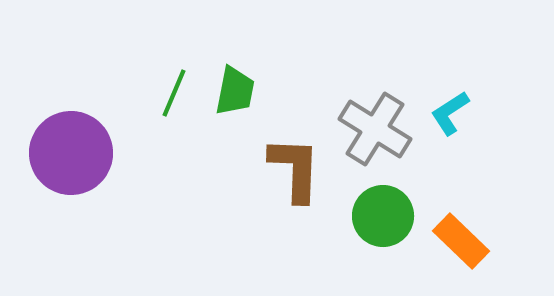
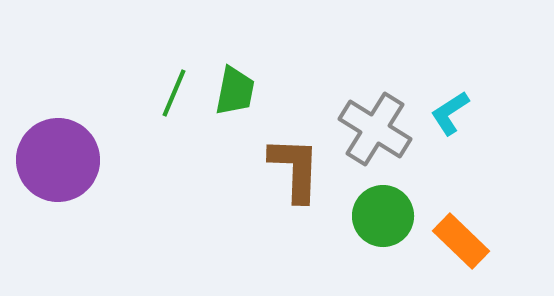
purple circle: moved 13 px left, 7 px down
